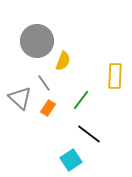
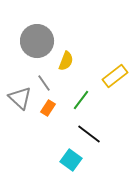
yellow semicircle: moved 3 px right
yellow rectangle: rotated 50 degrees clockwise
cyan square: rotated 20 degrees counterclockwise
